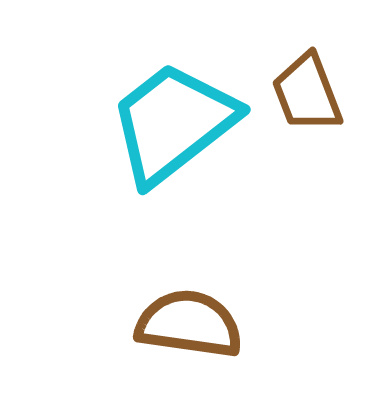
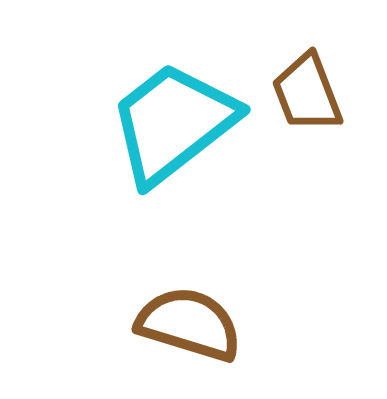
brown semicircle: rotated 9 degrees clockwise
